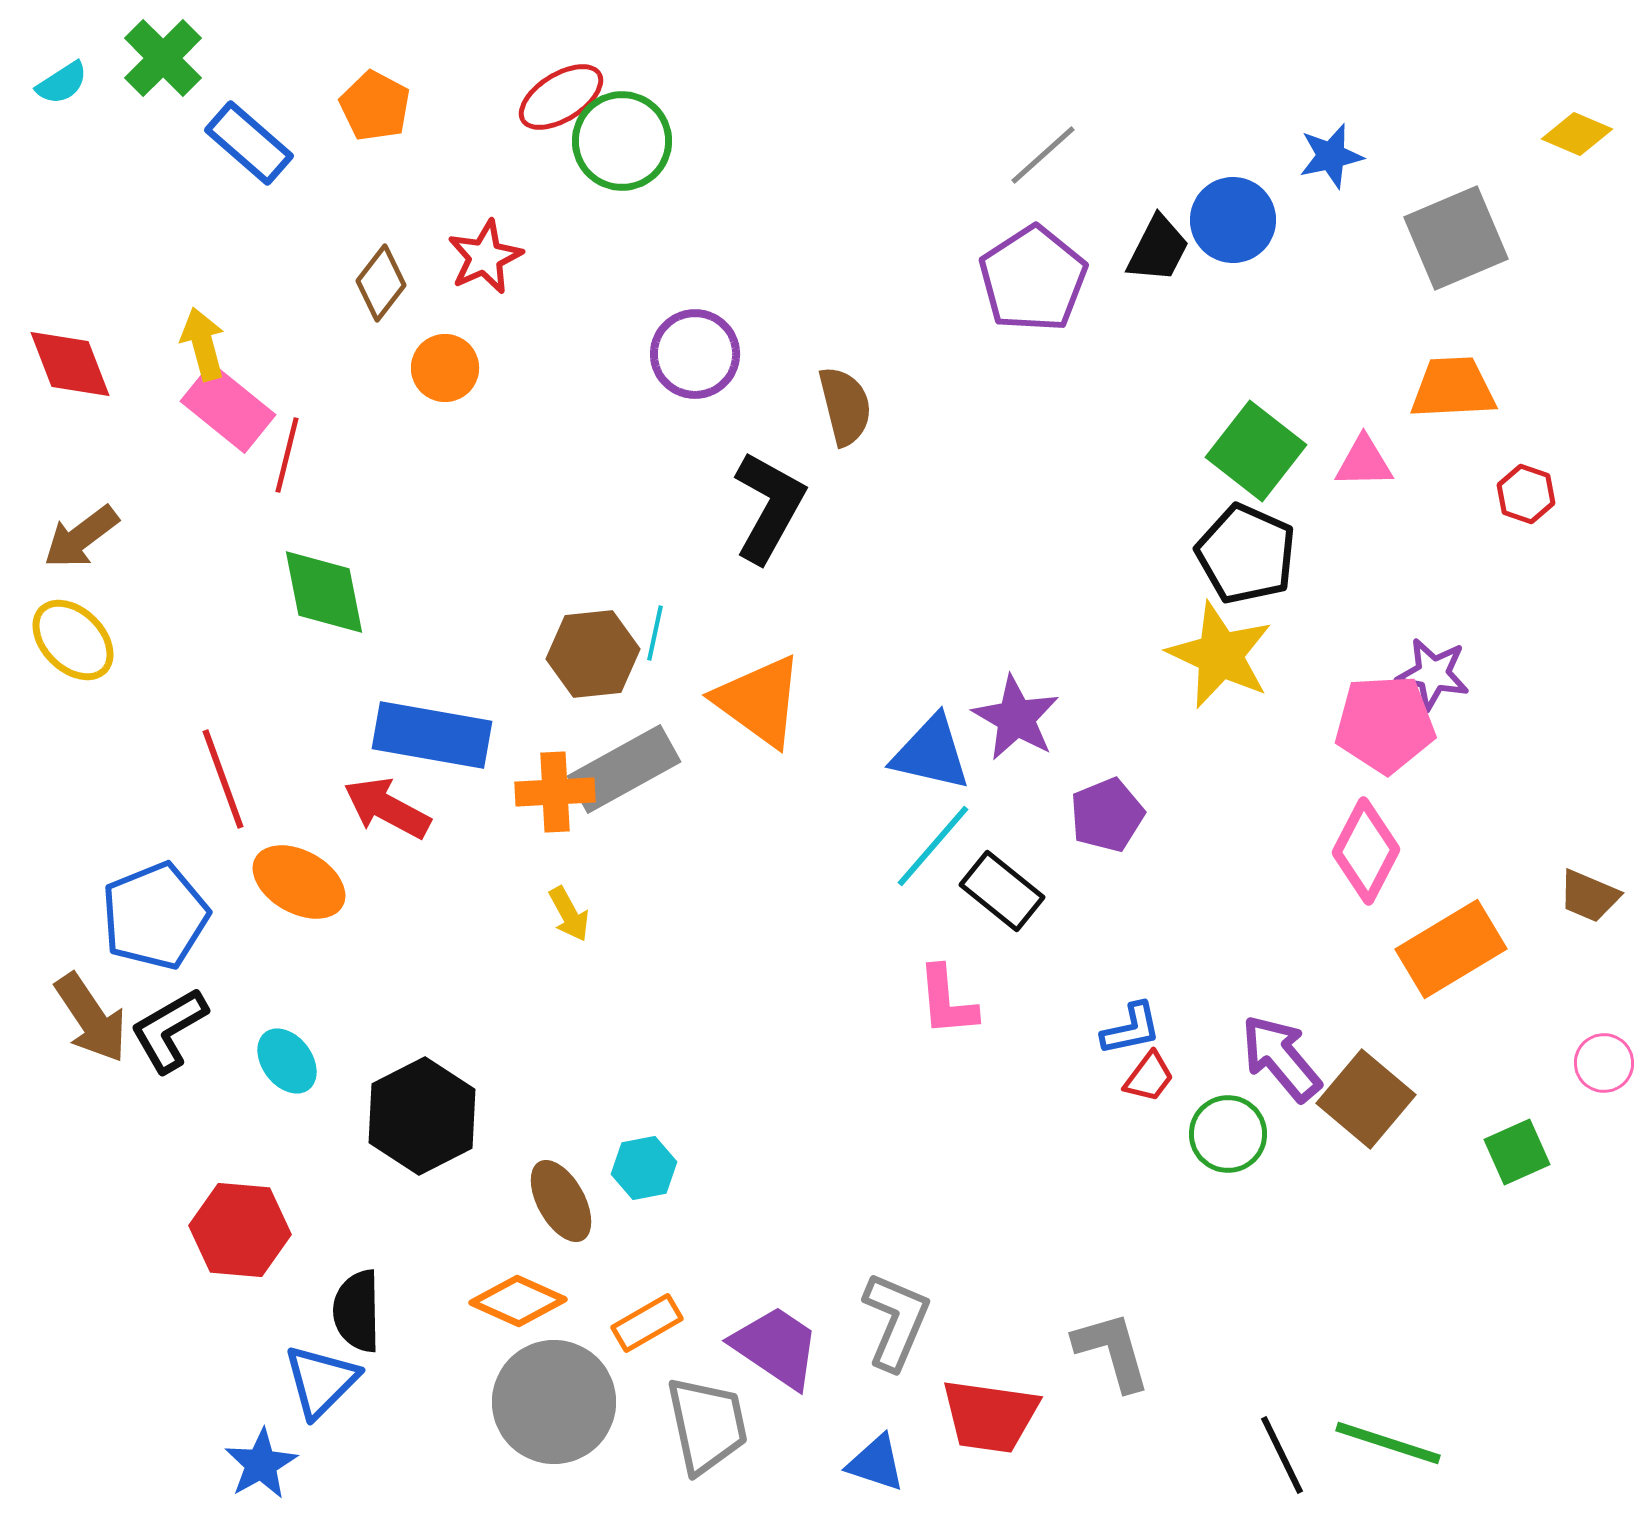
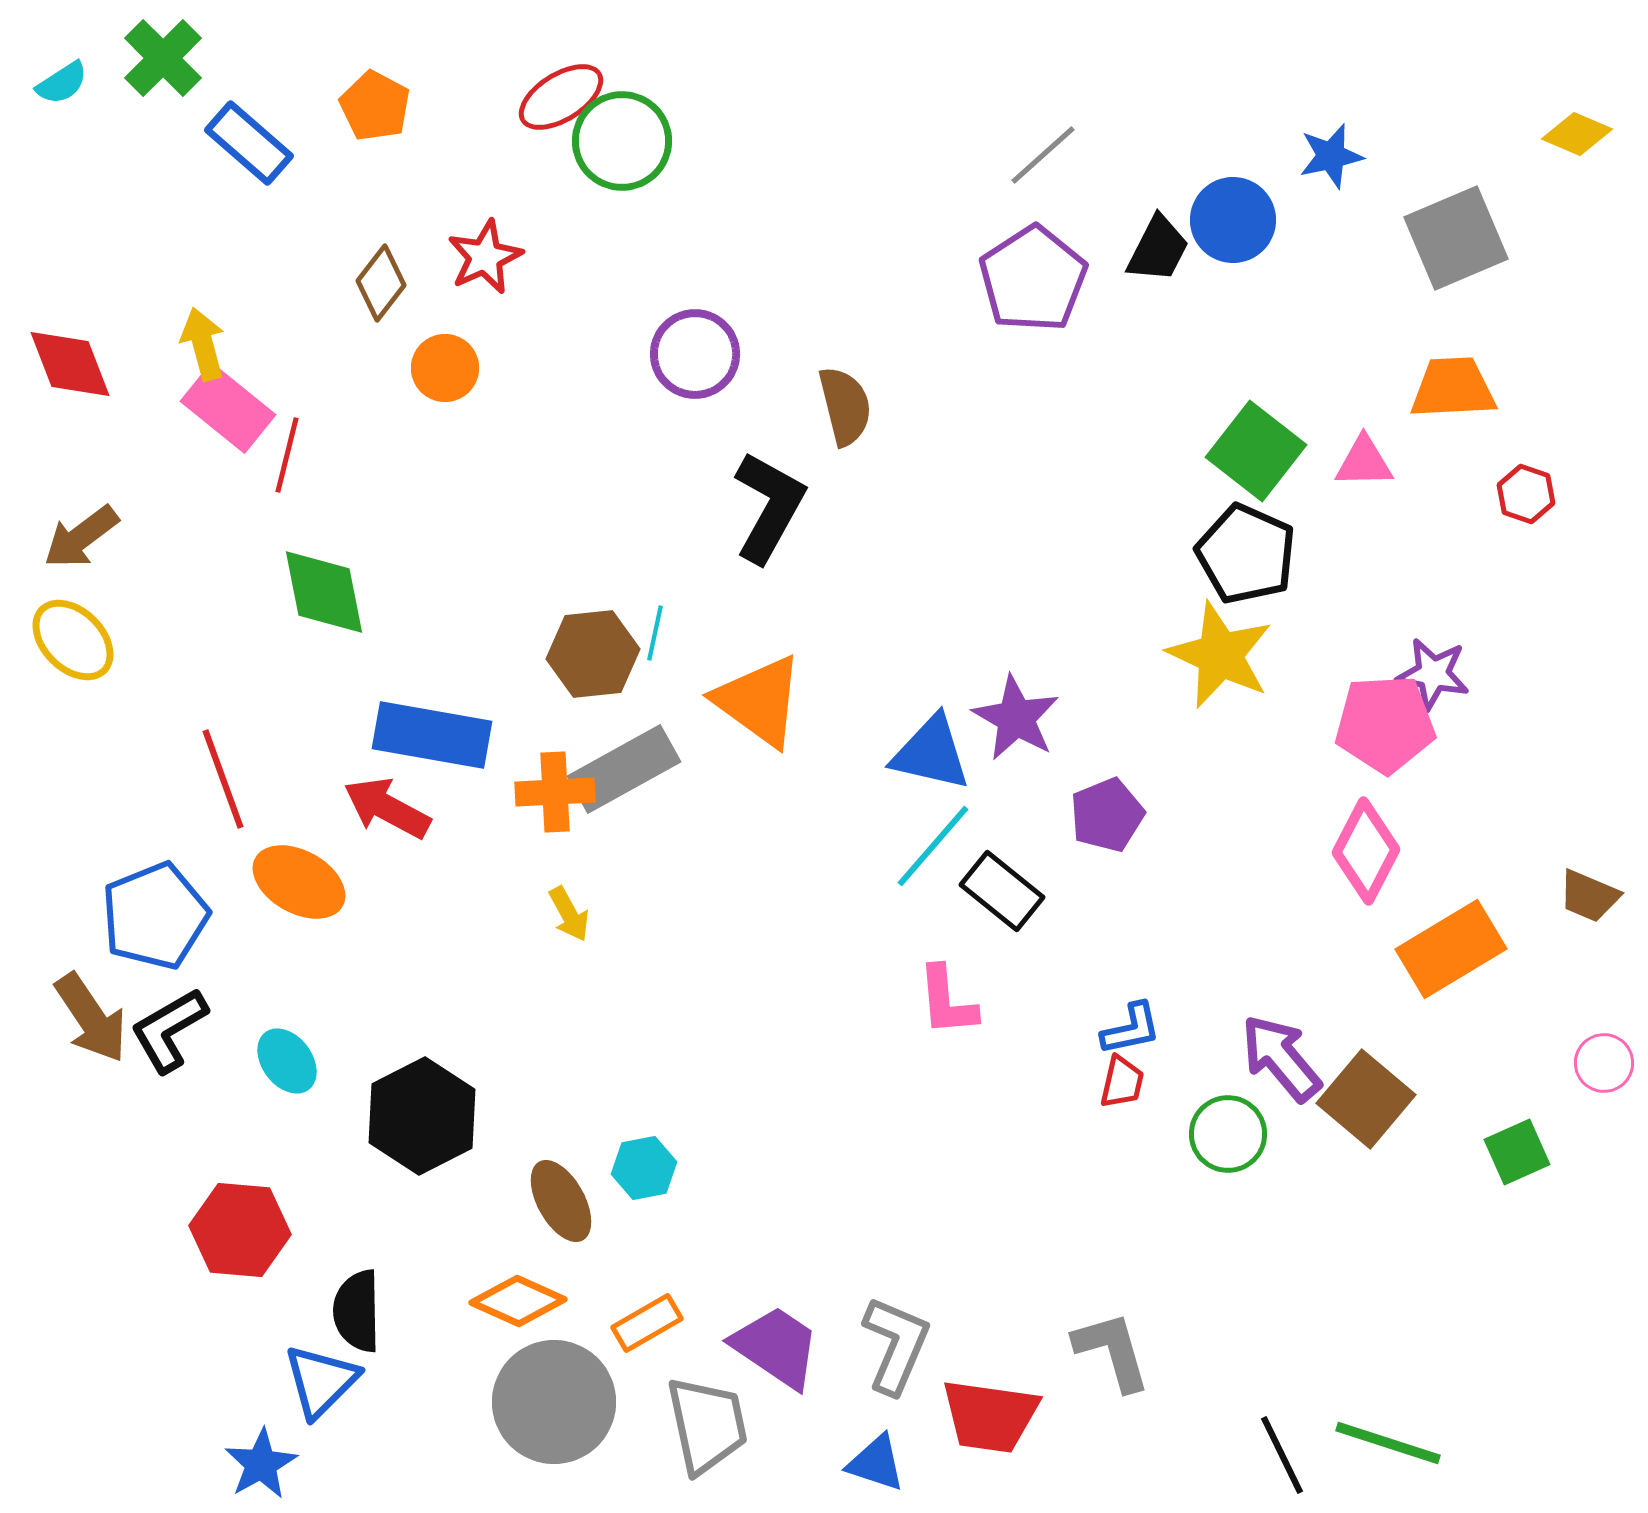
red trapezoid at (1149, 1077): moved 27 px left, 5 px down; rotated 24 degrees counterclockwise
gray L-shape at (896, 1321): moved 24 px down
